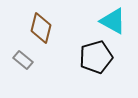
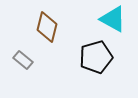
cyan triangle: moved 2 px up
brown diamond: moved 6 px right, 1 px up
